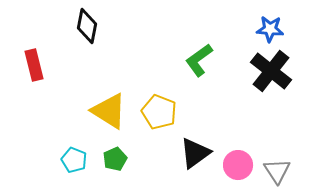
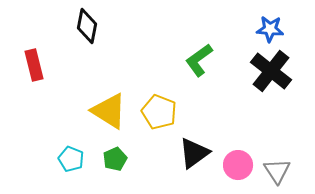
black triangle: moved 1 px left
cyan pentagon: moved 3 px left, 1 px up
